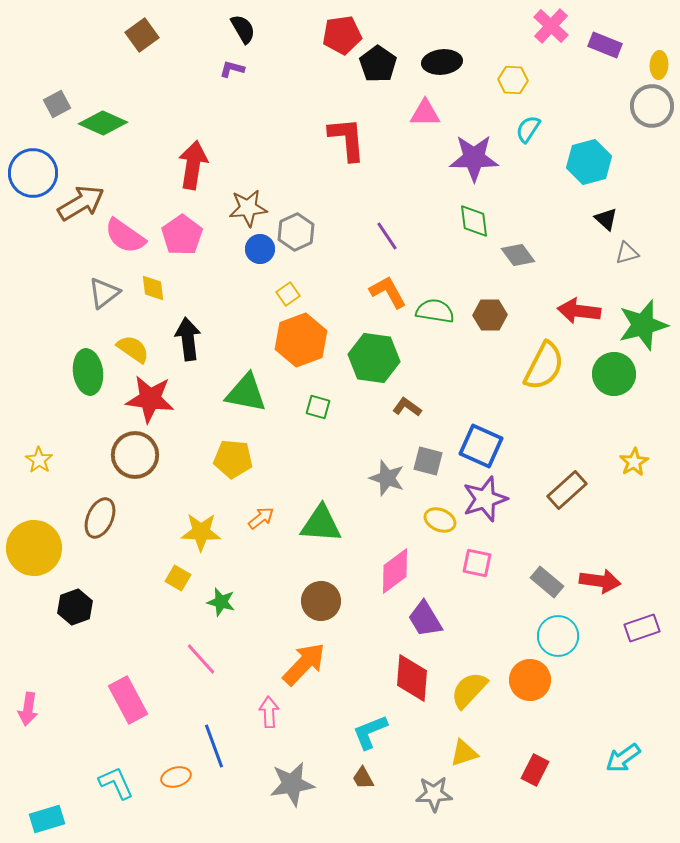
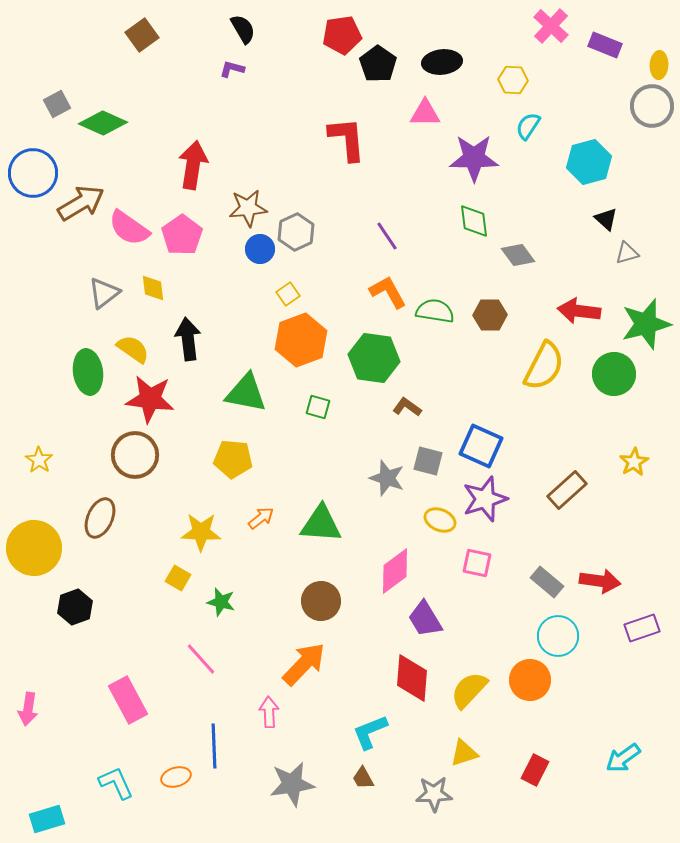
cyan semicircle at (528, 129): moved 3 px up
pink semicircle at (125, 236): moved 4 px right, 8 px up
green star at (643, 325): moved 3 px right, 1 px up
blue line at (214, 746): rotated 18 degrees clockwise
